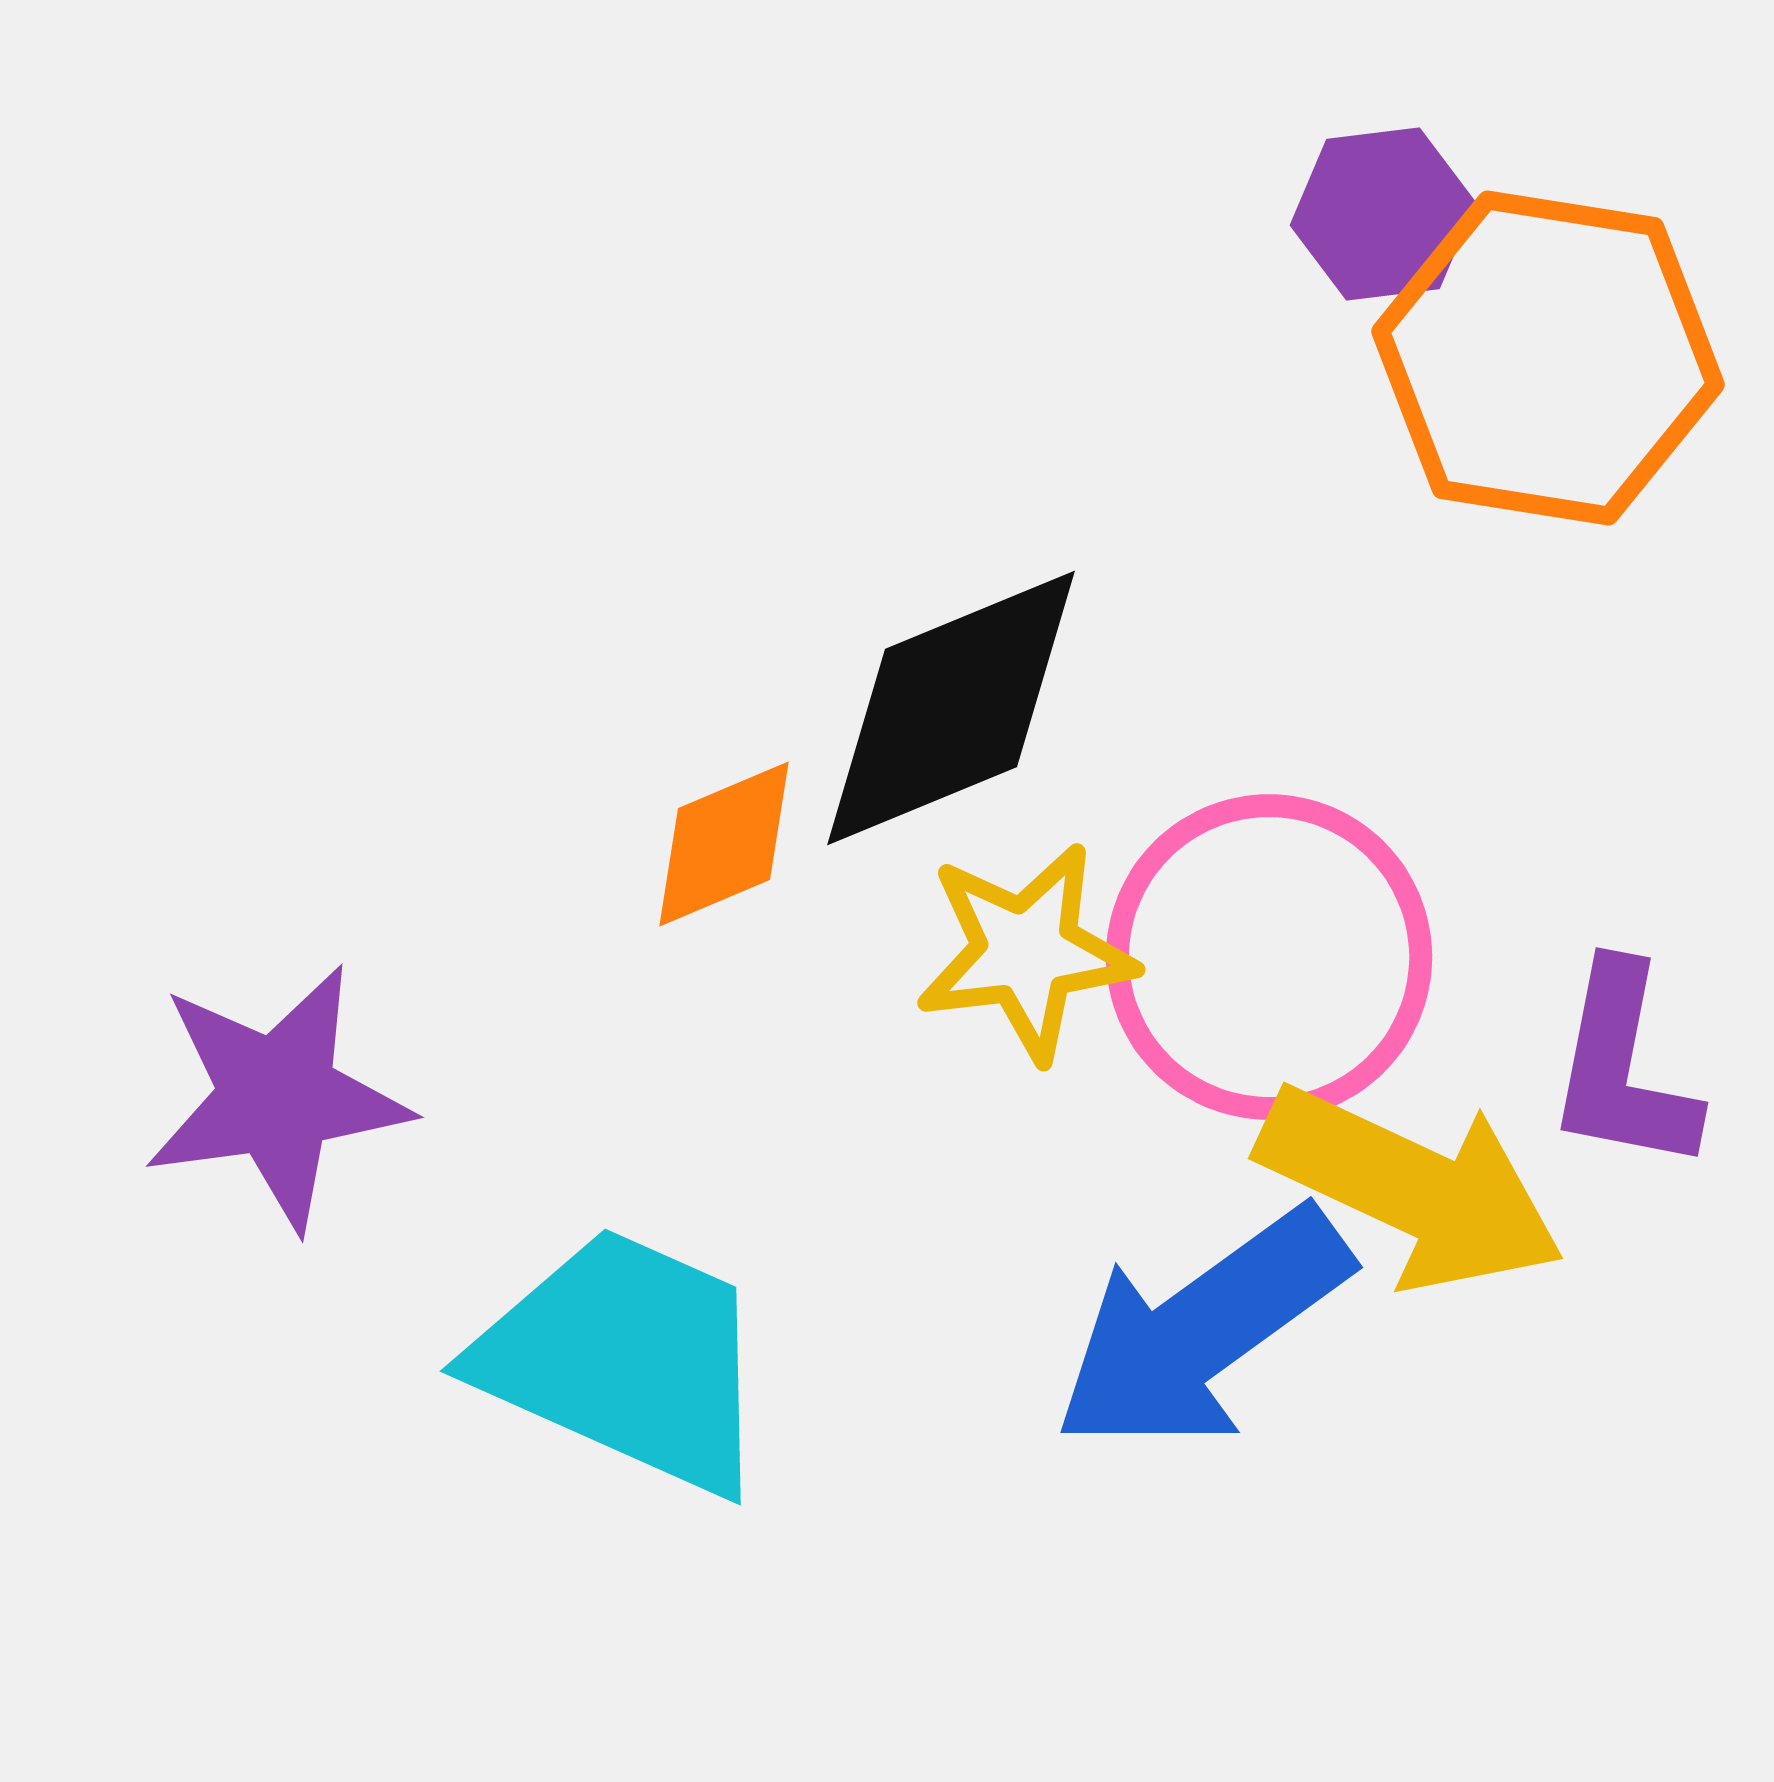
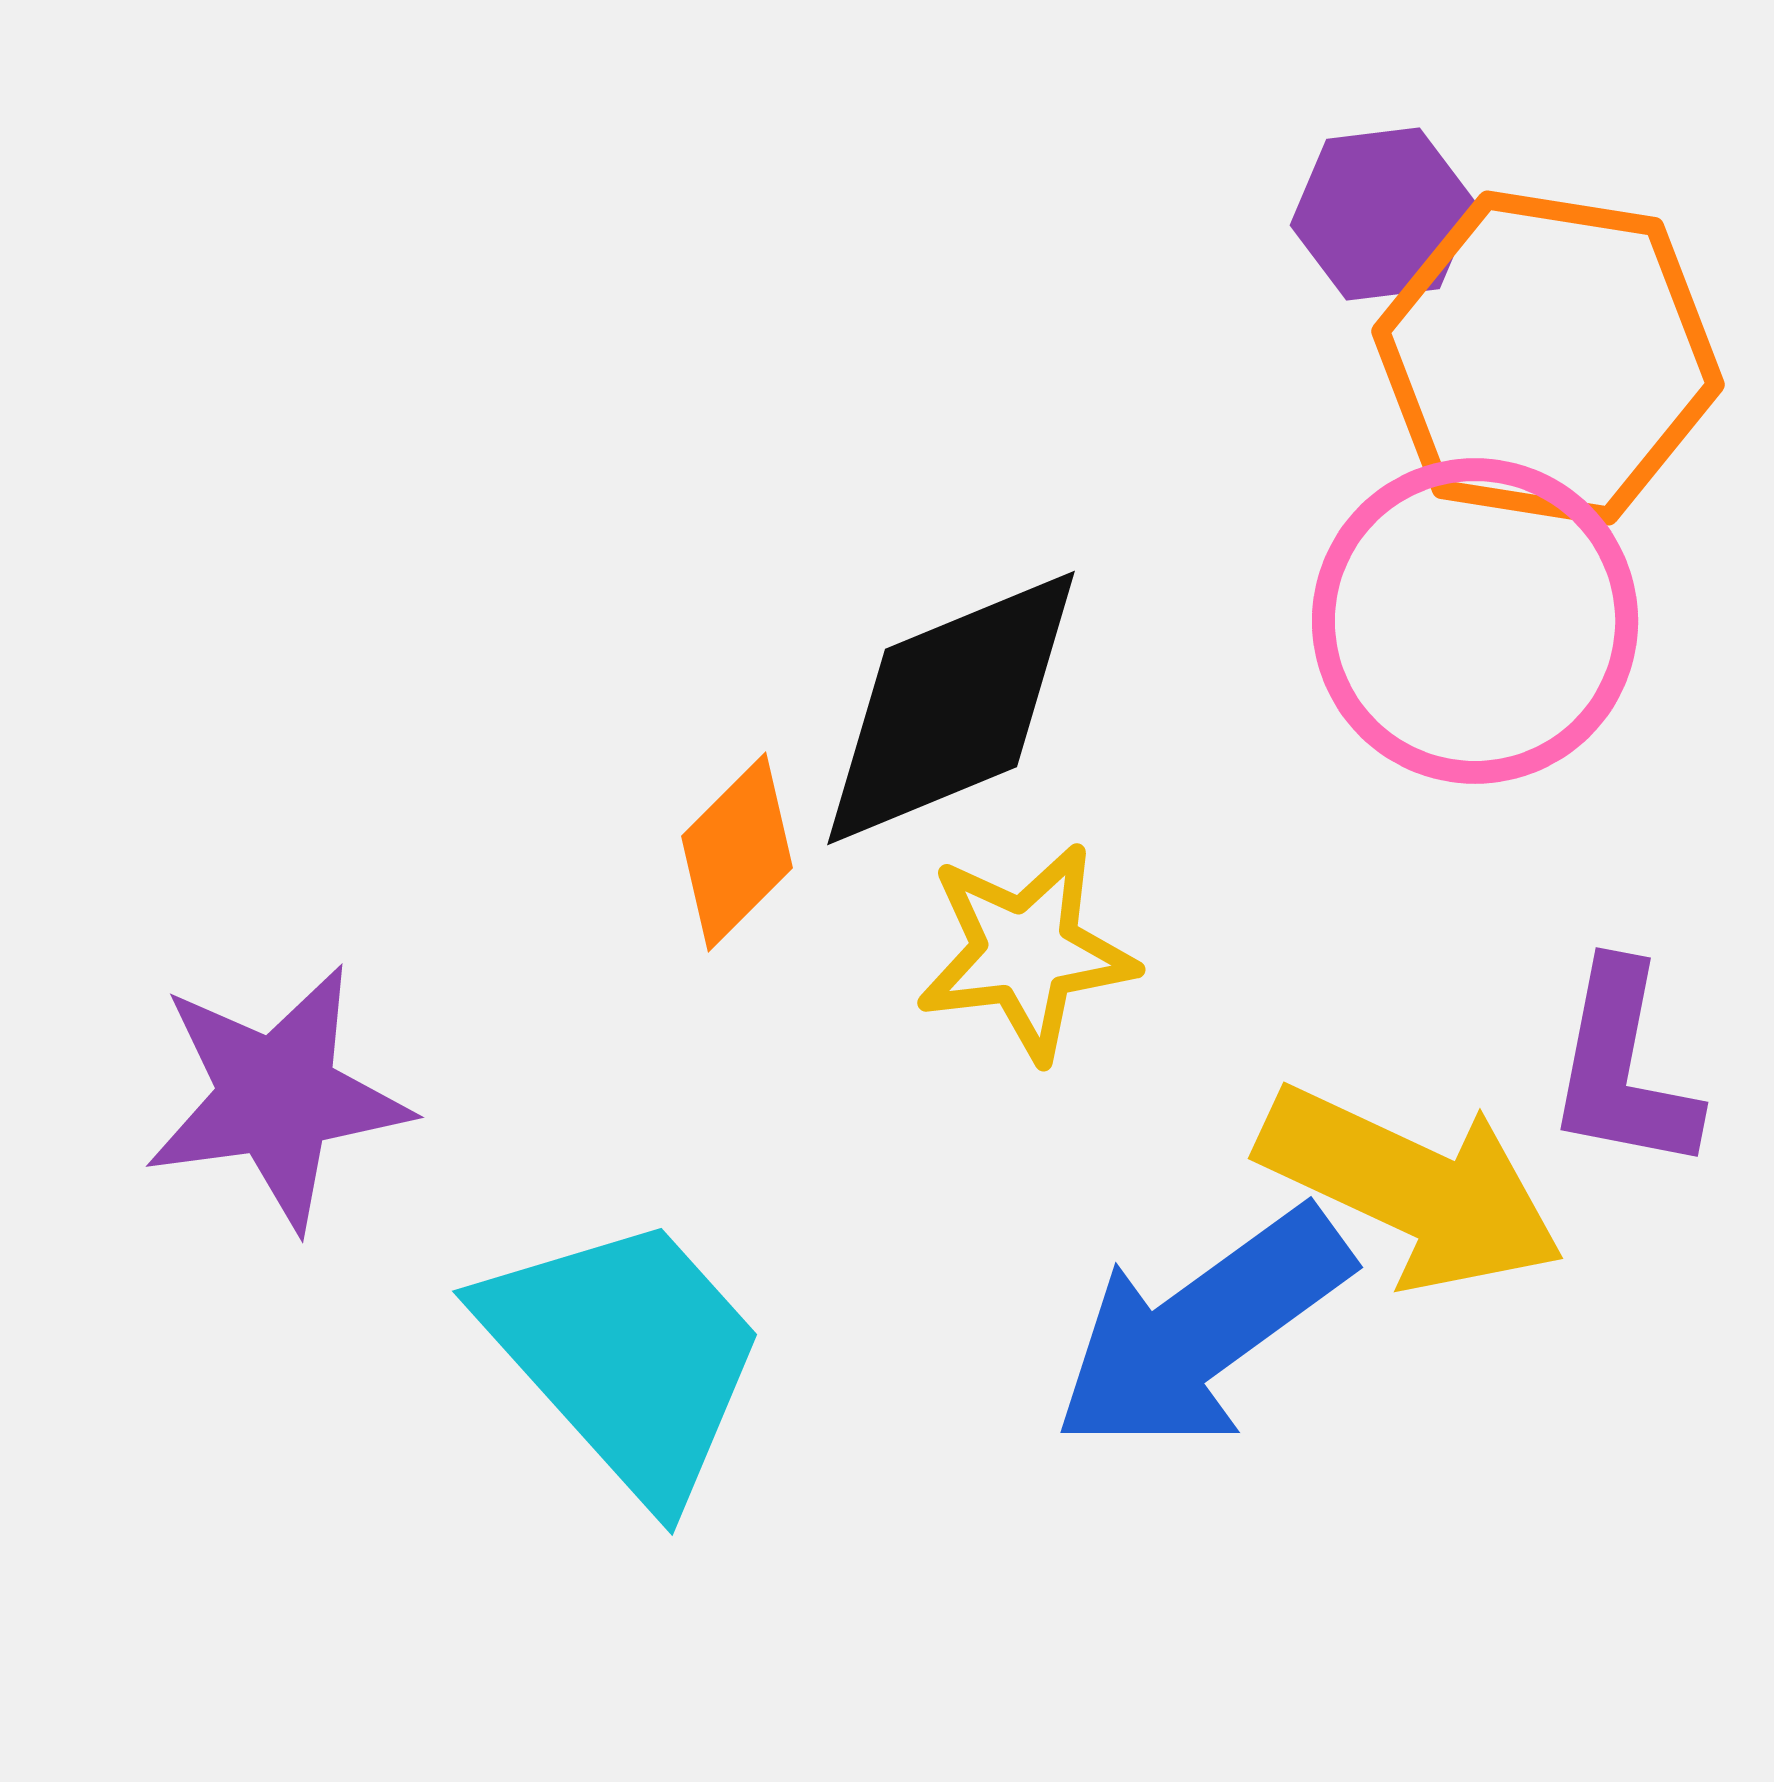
orange diamond: moved 13 px right, 8 px down; rotated 22 degrees counterclockwise
pink circle: moved 206 px right, 336 px up
cyan trapezoid: moved 1 px right, 4 px up; rotated 24 degrees clockwise
